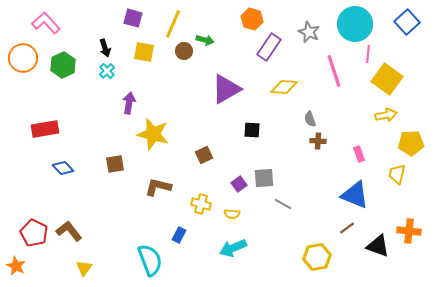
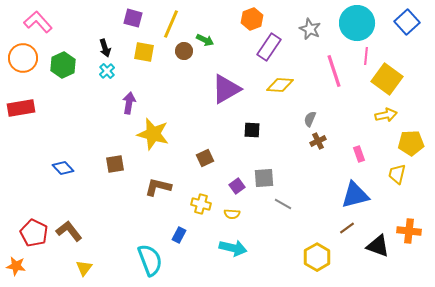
orange hexagon at (252, 19): rotated 25 degrees clockwise
pink L-shape at (46, 23): moved 8 px left, 1 px up
yellow line at (173, 24): moved 2 px left
cyan circle at (355, 24): moved 2 px right, 1 px up
gray star at (309, 32): moved 1 px right, 3 px up
green arrow at (205, 40): rotated 12 degrees clockwise
pink line at (368, 54): moved 2 px left, 2 px down
yellow diamond at (284, 87): moved 4 px left, 2 px up
gray semicircle at (310, 119): rotated 42 degrees clockwise
red rectangle at (45, 129): moved 24 px left, 21 px up
brown cross at (318, 141): rotated 28 degrees counterclockwise
brown square at (204, 155): moved 1 px right, 3 px down
purple square at (239, 184): moved 2 px left, 2 px down
blue triangle at (355, 195): rotated 36 degrees counterclockwise
cyan arrow at (233, 248): rotated 144 degrees counterclockwise
yellow hexagon at (317, 257): rotated 20 degrees counterclockwise
orange star at (16, 266): rotated 18 degrees counterclockwise
